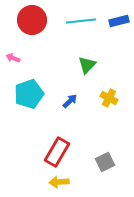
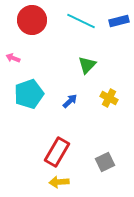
cyan line: rotated 32 degrees clockwise
